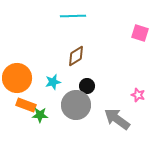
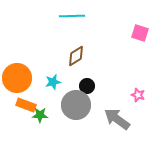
cyan line: moved 1 px left
